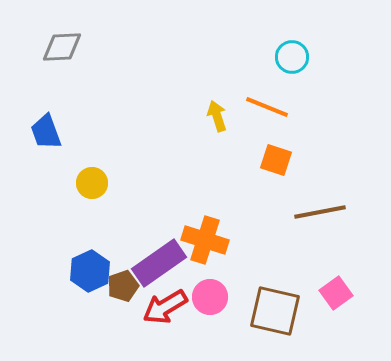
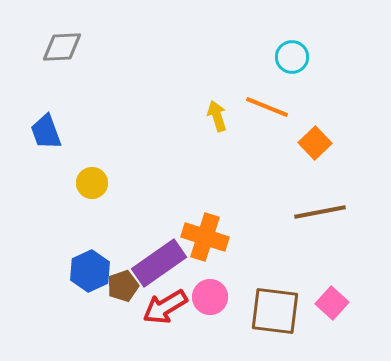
orange square: moved 39 px right, 17 px up; rotated 28 degrees clockwise
orange cross: moved 3 px up
pink square: moved 4 px left, 10 px down; rotated 12 degrees counterclockwise
brown square: rotated 6 degrees counterclockwise
